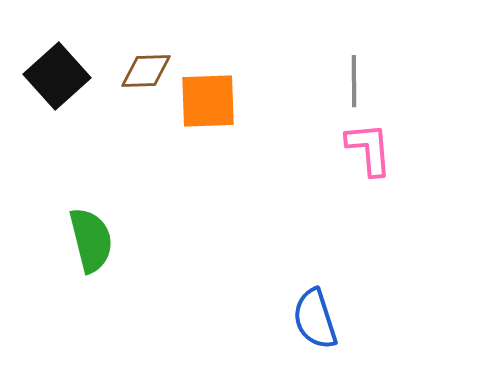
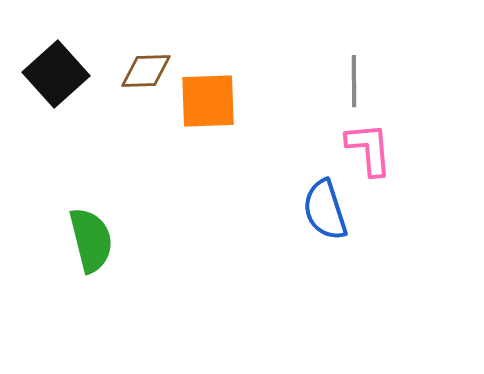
black square: moved 1 px left, 2 px up
blue semicircle: moved 10 px right, 109 px up
